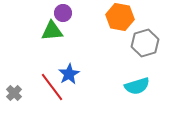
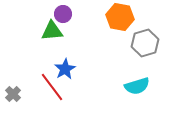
purple circle: moved 1 px down
blue star: moved 4 px left, 5 px up
gray cross: moved 1 px left, 1 px down
